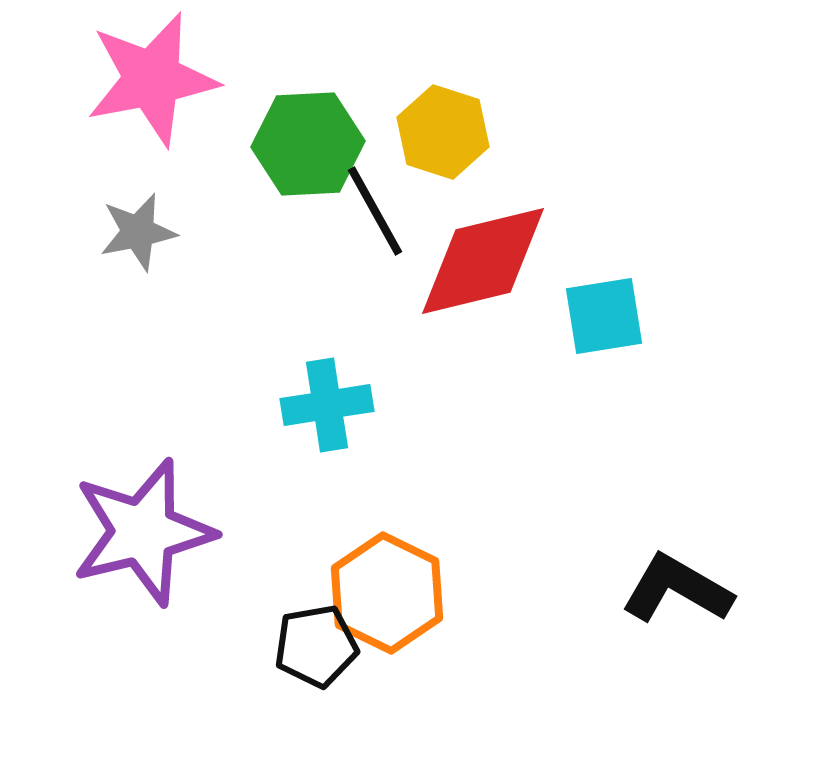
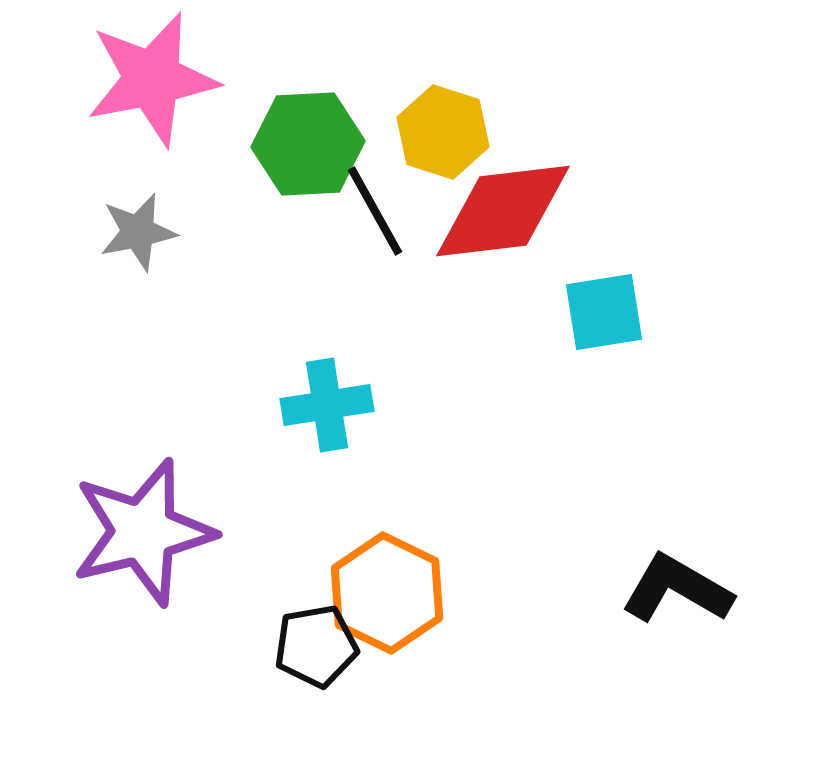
red diamond: moved 20 px right, 50 px up; rotated 7 degrees clockwise
cyan square: moved 4 px up
